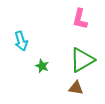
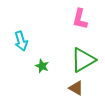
green triangle: moved 1 px right
brown triangle: rotated 21 degrees clockwise
